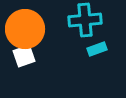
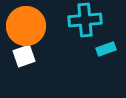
orange circle: moved 1 px right, 3 px up
cyan rectangle: moved 9 px right
